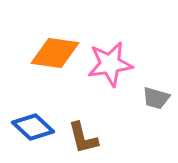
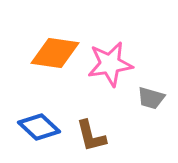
gray trapezoid: moved 5 px left
blue diamond: moved 6 px right
brown L-shape: moved 8 px right, 2 px up
